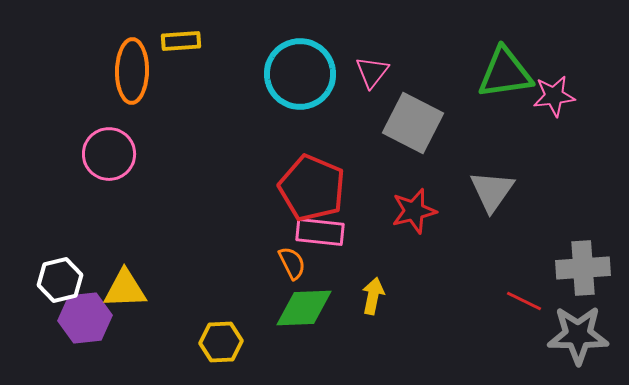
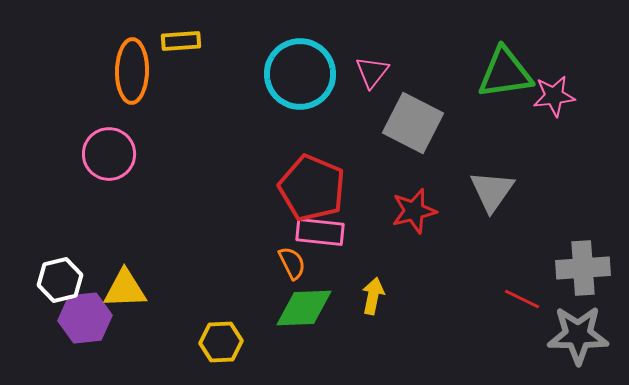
red line: moved 2 px left, 2 px up
